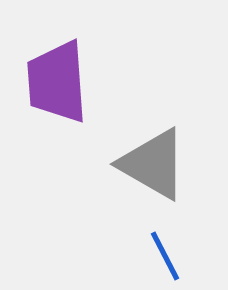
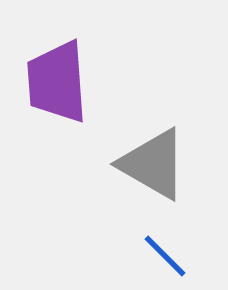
blue line: rotated 18 degrees counterclockwise
